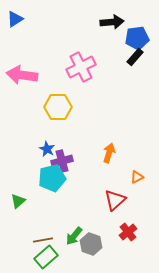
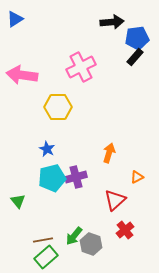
purple cross: moved 14 px right, 16 px down
green triangle: rotated 28 degrees counterclockwise
red cross: moved 3 px left, 2 px up
